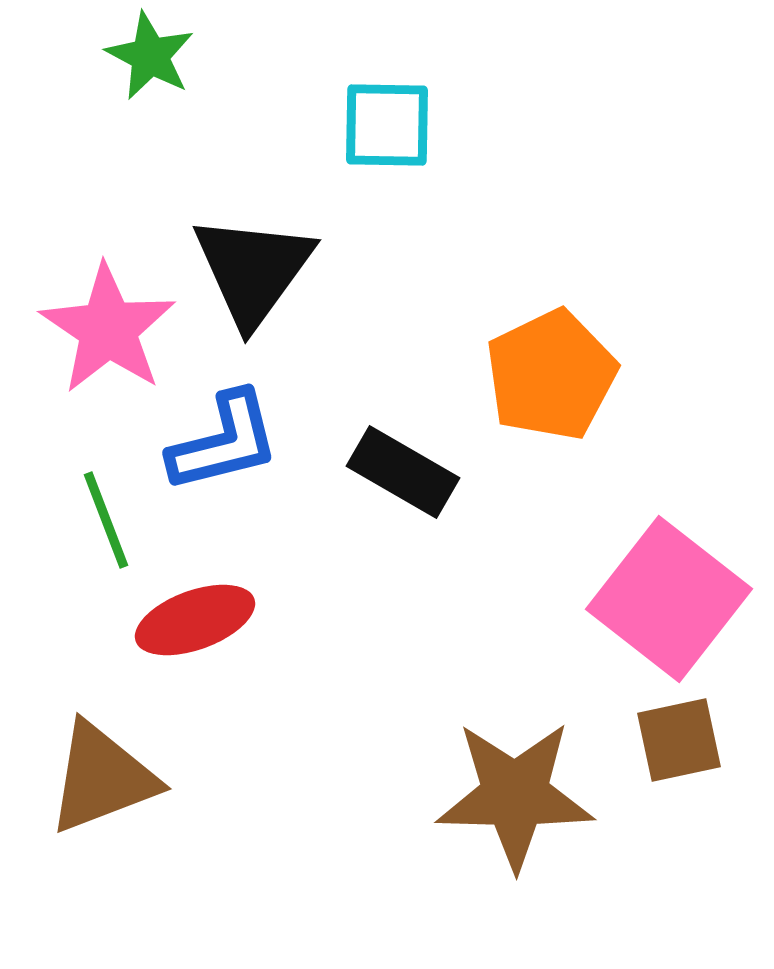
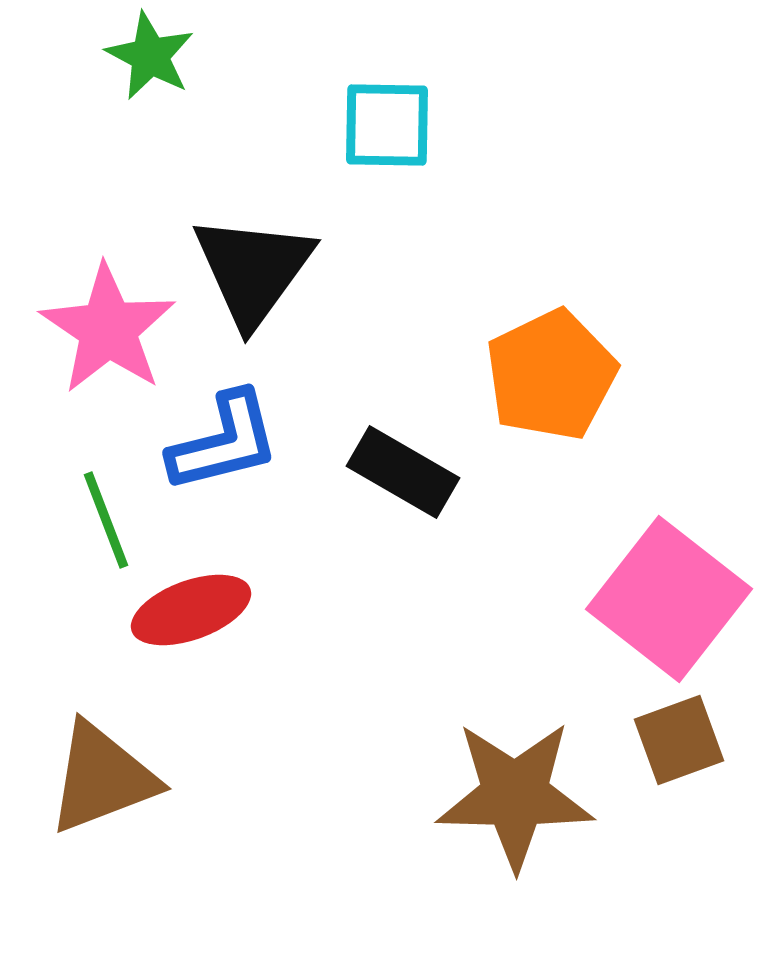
red ellipse: moved 4 px left, 10 px up
brown square: rotated 8 degrees counterclockwise
